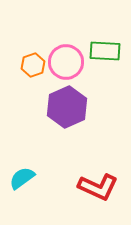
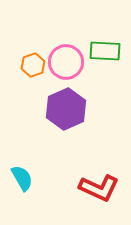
purple hexagon: moved 1 px left, 2 px down
cyan semicircle: rotated 96 degrees clockwise
red L-shape: moved 1 px right, 1 px down
